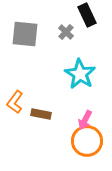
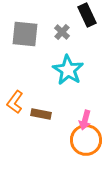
gray cross: moved 4 px left
cyan star: moved 12 px left, 4 px up
pink arrow: rotated 12 degrees counterclockwise
orange circle: moved 1 px left, 1 px up
